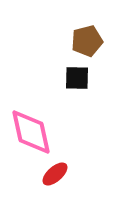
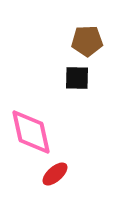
brown pentagon: rotated 12 degrees clockwise
